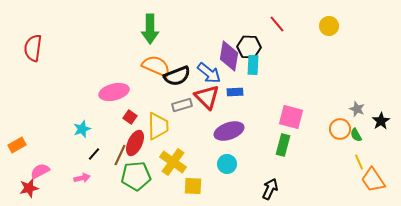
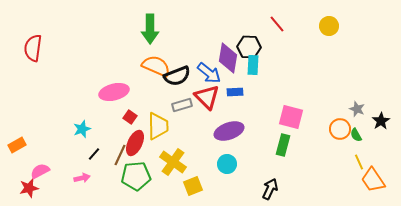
purple diamond: moved 1 px left, 2 px down
yellow square: rotated 24 degrees counterclockwise
